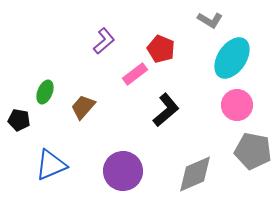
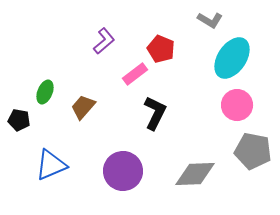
black L-shape: moved 11 px left, 3 px down; rotated 24 degrees counterclockwise
gray diamond: rotated 21 degrees clockwise
